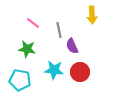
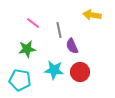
yellow arrow: rotated 102 degrees clockwise
green star: rotated 18 degrees counterclockwise
